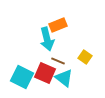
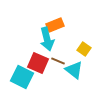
orange rectangle: moved 3 px left
yellow square: moved 1 px left, 8 px up
red square: moved 7 px left, 10 px up
cyan triangle: moved 10 px right, 8 px up
